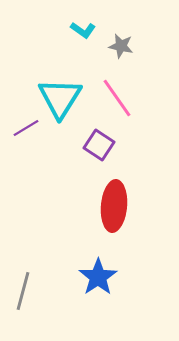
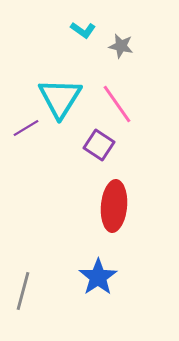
pink line: moved 6 px down
